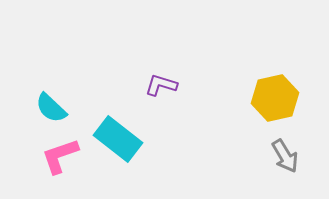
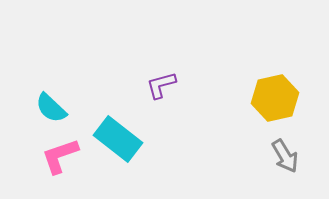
purple L-shape: rotated 32 degrees counterclockwise
